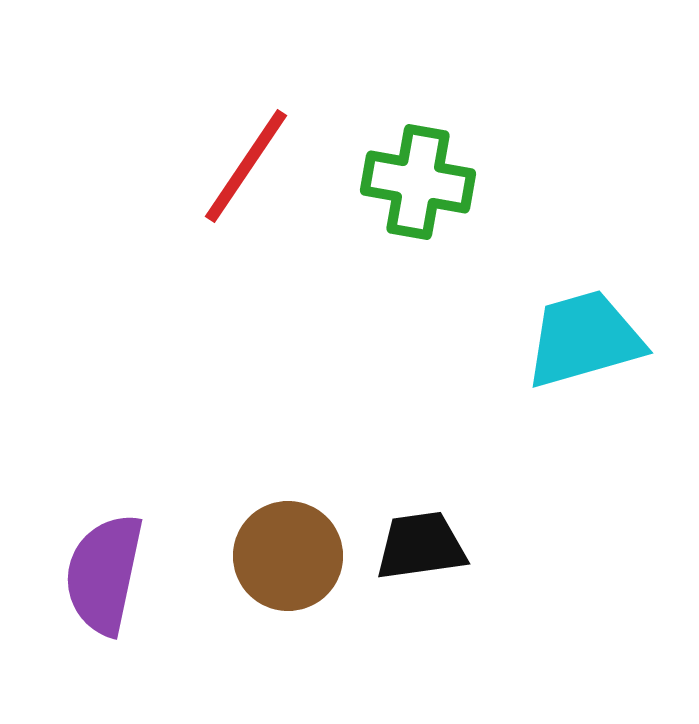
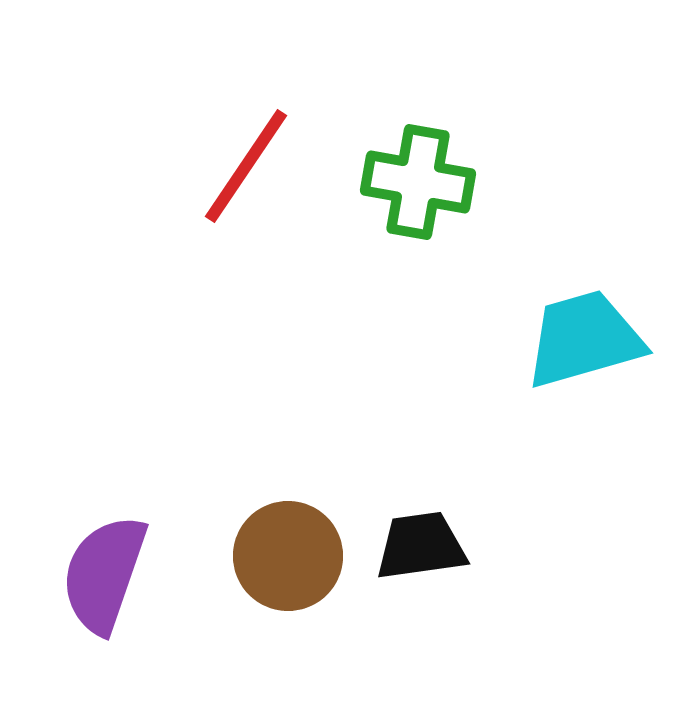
purple semicircle: rotated 7 degrees clockwise
